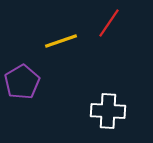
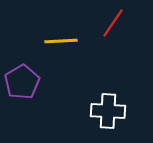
red line: moved 4 px right
yellow line: rotated 16 degrees clockwise
